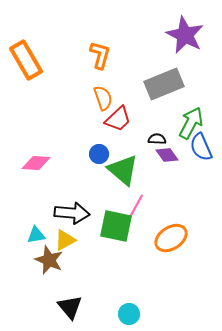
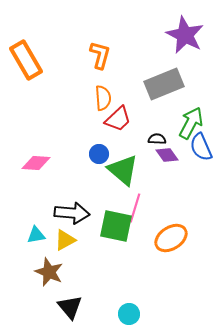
orange semicircle: rotated 15 degrees clockwise
pink line: rotated 12 degrees counterclockwise
brown star: moved 12 px down
